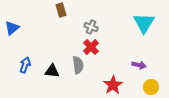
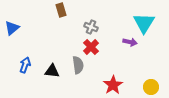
purple arrow: moved 9 px left, 23 px up
